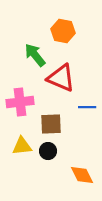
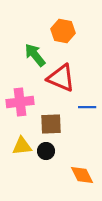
black circle: moved 2 px left
